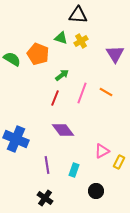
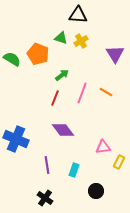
pink triangle: moved 1 px right, 4 px up; rotated 21 degrees clockwise
